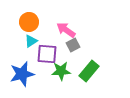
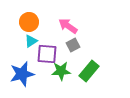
pink arrow: moved 2 px right, 4 px up
